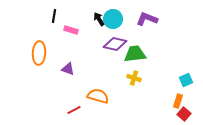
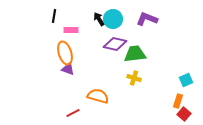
pink rectangle: rotated 16 degrees counterclockwise
orange ellipse: moved 26 px right; rotated 20 degrees counterclockwise
red line: moved 1 px left, 3 px down
